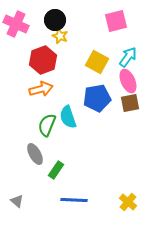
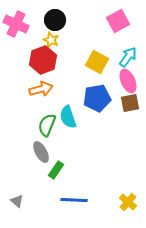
pink square: moved 2 px right; rotated 15 degrees counterclockwise
yellow star: moved 9 px left, 4 px down
gray ellipse: moved 6 px right, 2 px up
